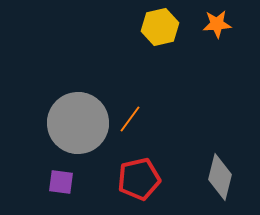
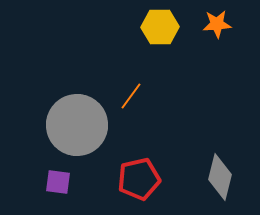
yellow hexagon: rotated 12 degrees clockwise
orange line: moved 1 px right, 23 px up
gray circle: moved 1 px left, 2 px down
purple square: moved 3 px left
